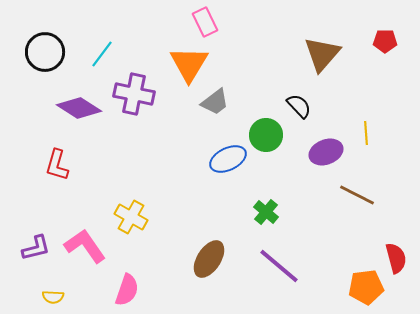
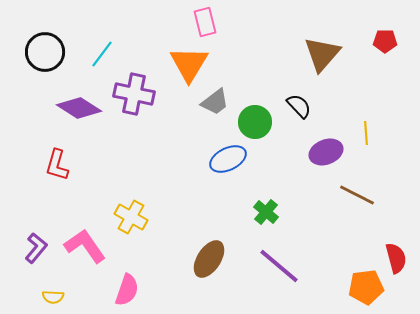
pink rectangle: rotated 12 degrees clockwise
green circle: moved 11 px left, 13 px up
purple L-shape: rotated 36 degrees counterclockwise
